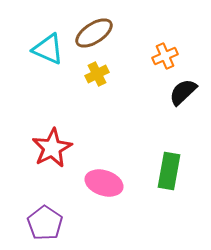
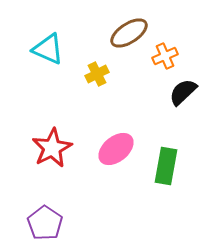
brown ellipse: moved 35 px right
green rectangle: moved 3 px left, 5 px up
pink ellipse: moved 12 px right, 34 px up; rotated 57 degrees counterclockwise
